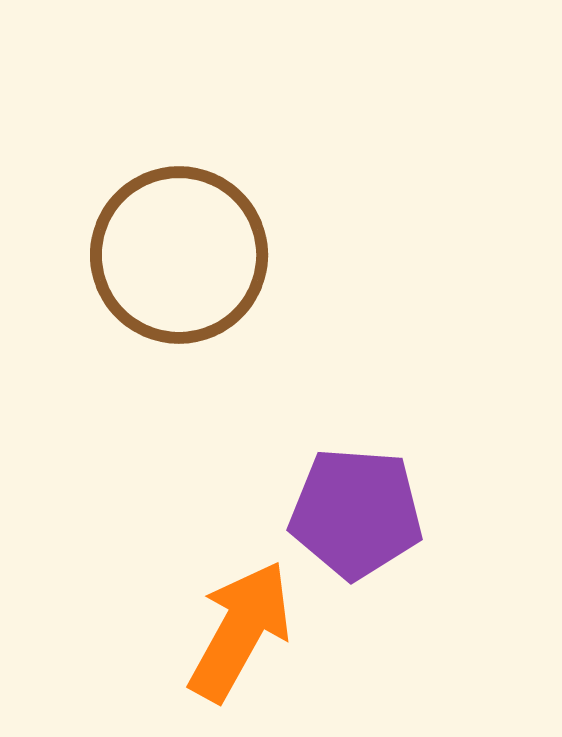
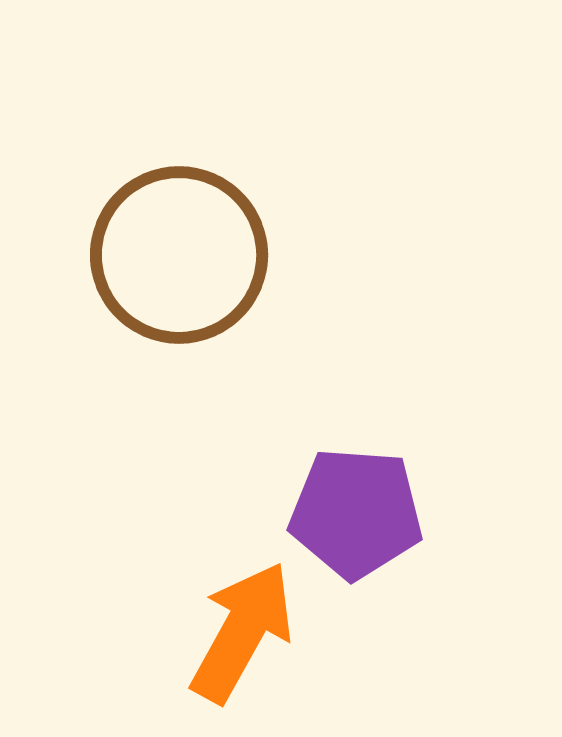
orange arrow: moved 2 px right, 1 px down
